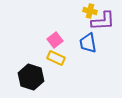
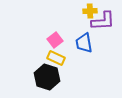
yellow cross: rotated 16 degrees counterclockwise
blue trapezoid: moved 4 px left
black hexagon: moved 16 px right
